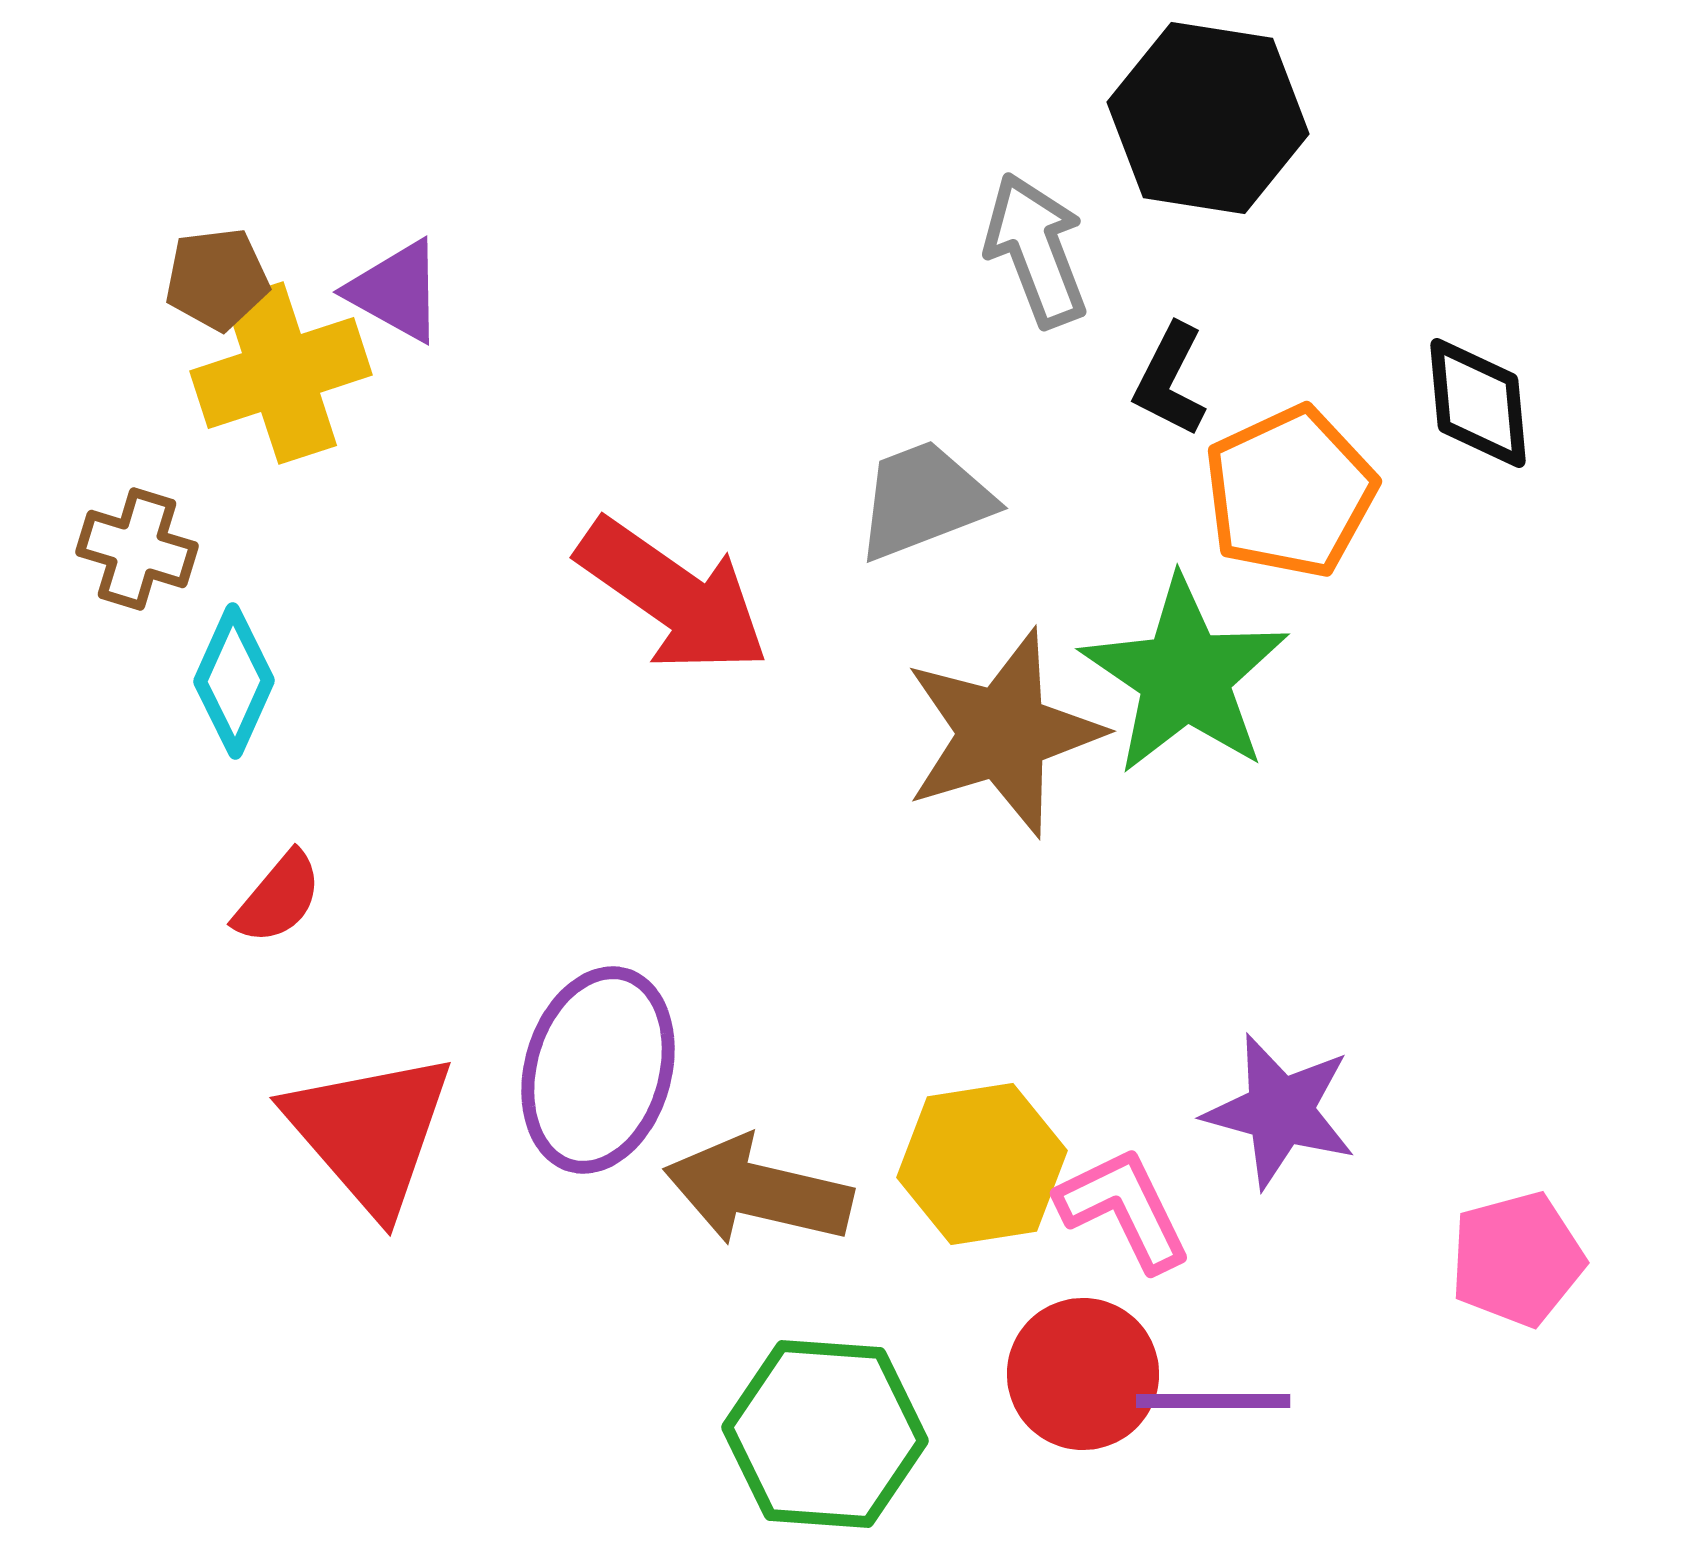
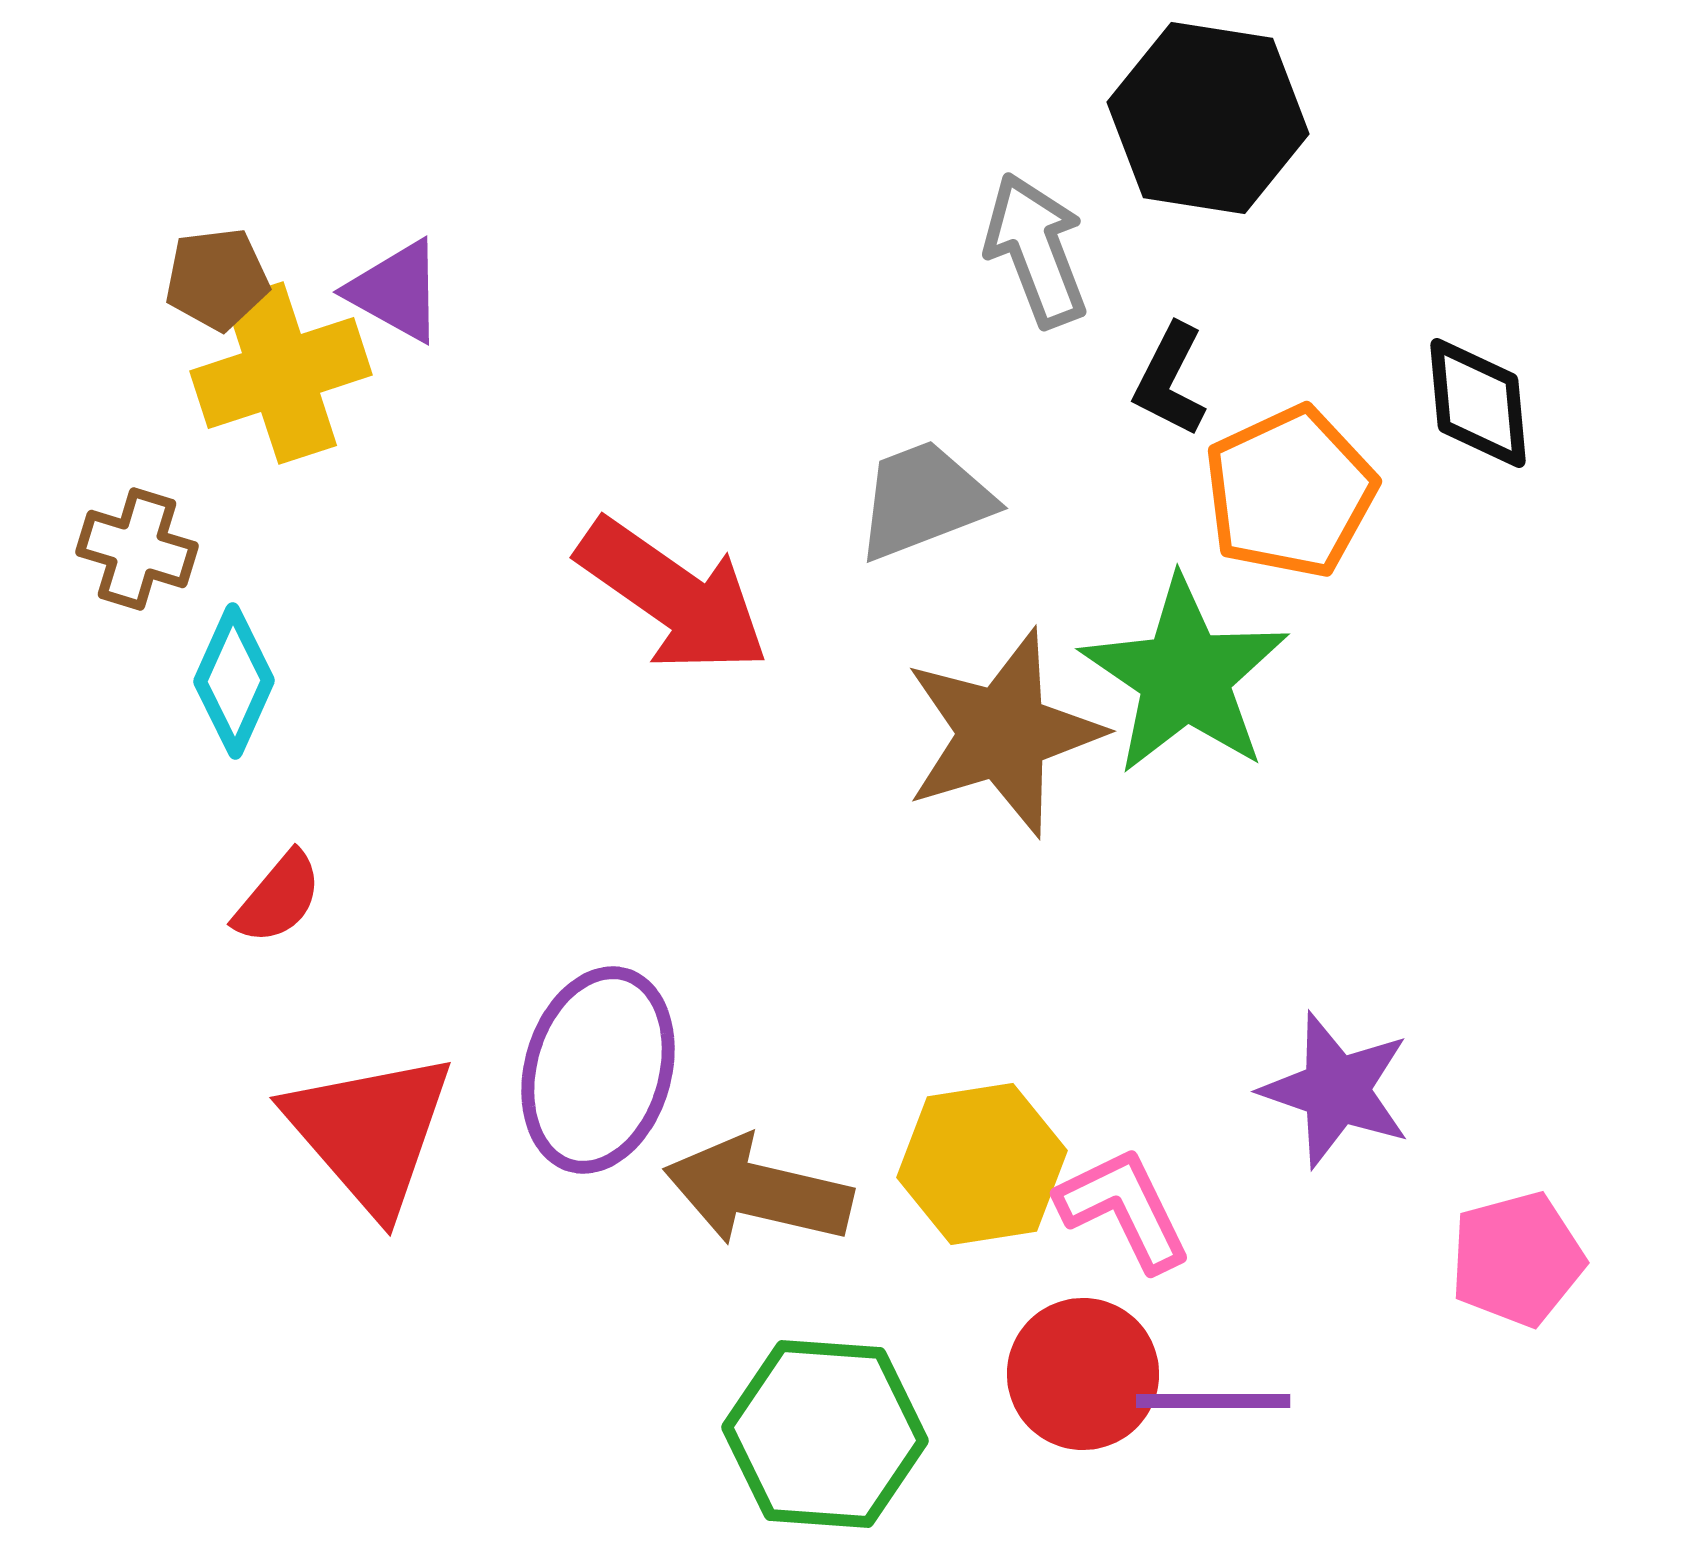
purple star: moved 56 px right, 21 px up; rotated 4 degrees clockwise
